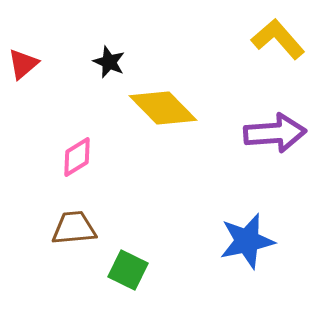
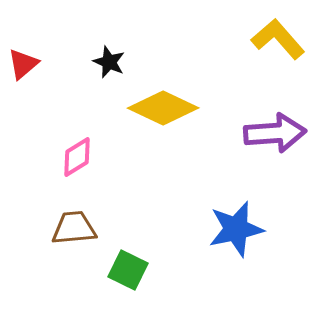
yellow diamond: rotated 20 degrees counterclockwise
blue star: moved 11 px left, 12 px up
